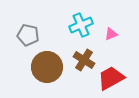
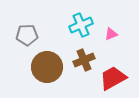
gray pentagon: moved 1 px left; rotated 15 degrees counterclockwise
brown cross: rotated 35 degrees clockwise
red trapezoid: moved 2 px right
